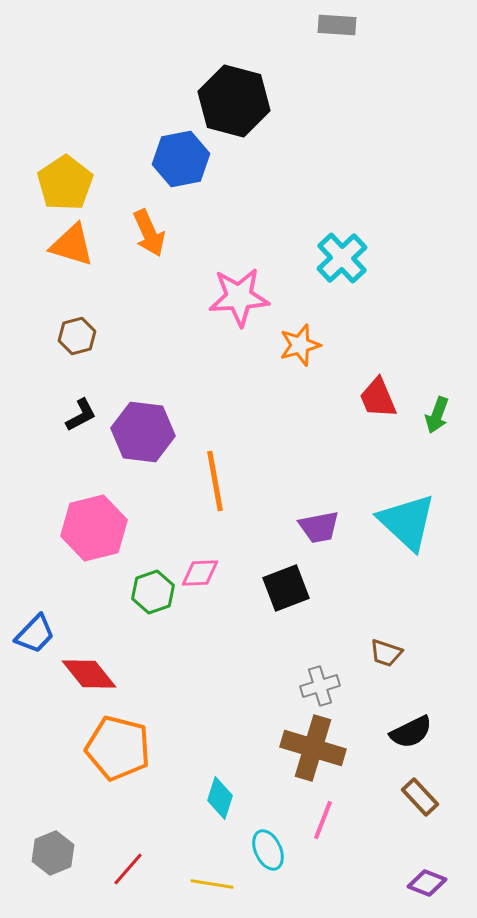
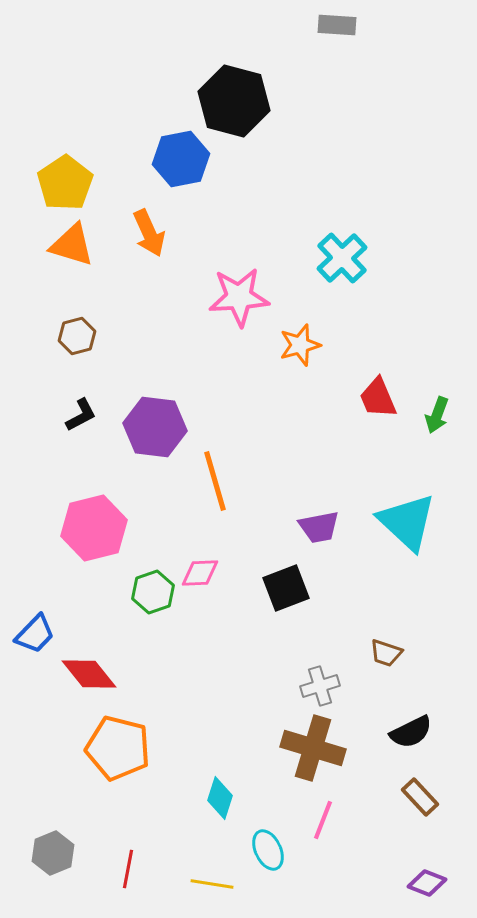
purple hexagon: moved 12 px right, 5 px up
orange line: rotated 6 degrees counterclockwise
red line: rotated 30 degrees counterclockwise
